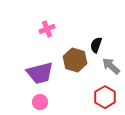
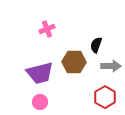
brown hexagon: moved 1 px left, 2 px down; rotated 15 degrees counterclockwise
gray arrow: rotated 138 degrees clockwise
